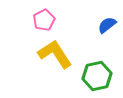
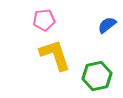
pink pentagon: rotated 20 degrees clockwise
yellow L-shape: moved 1 px down; rotated 15 degrees clockwise
